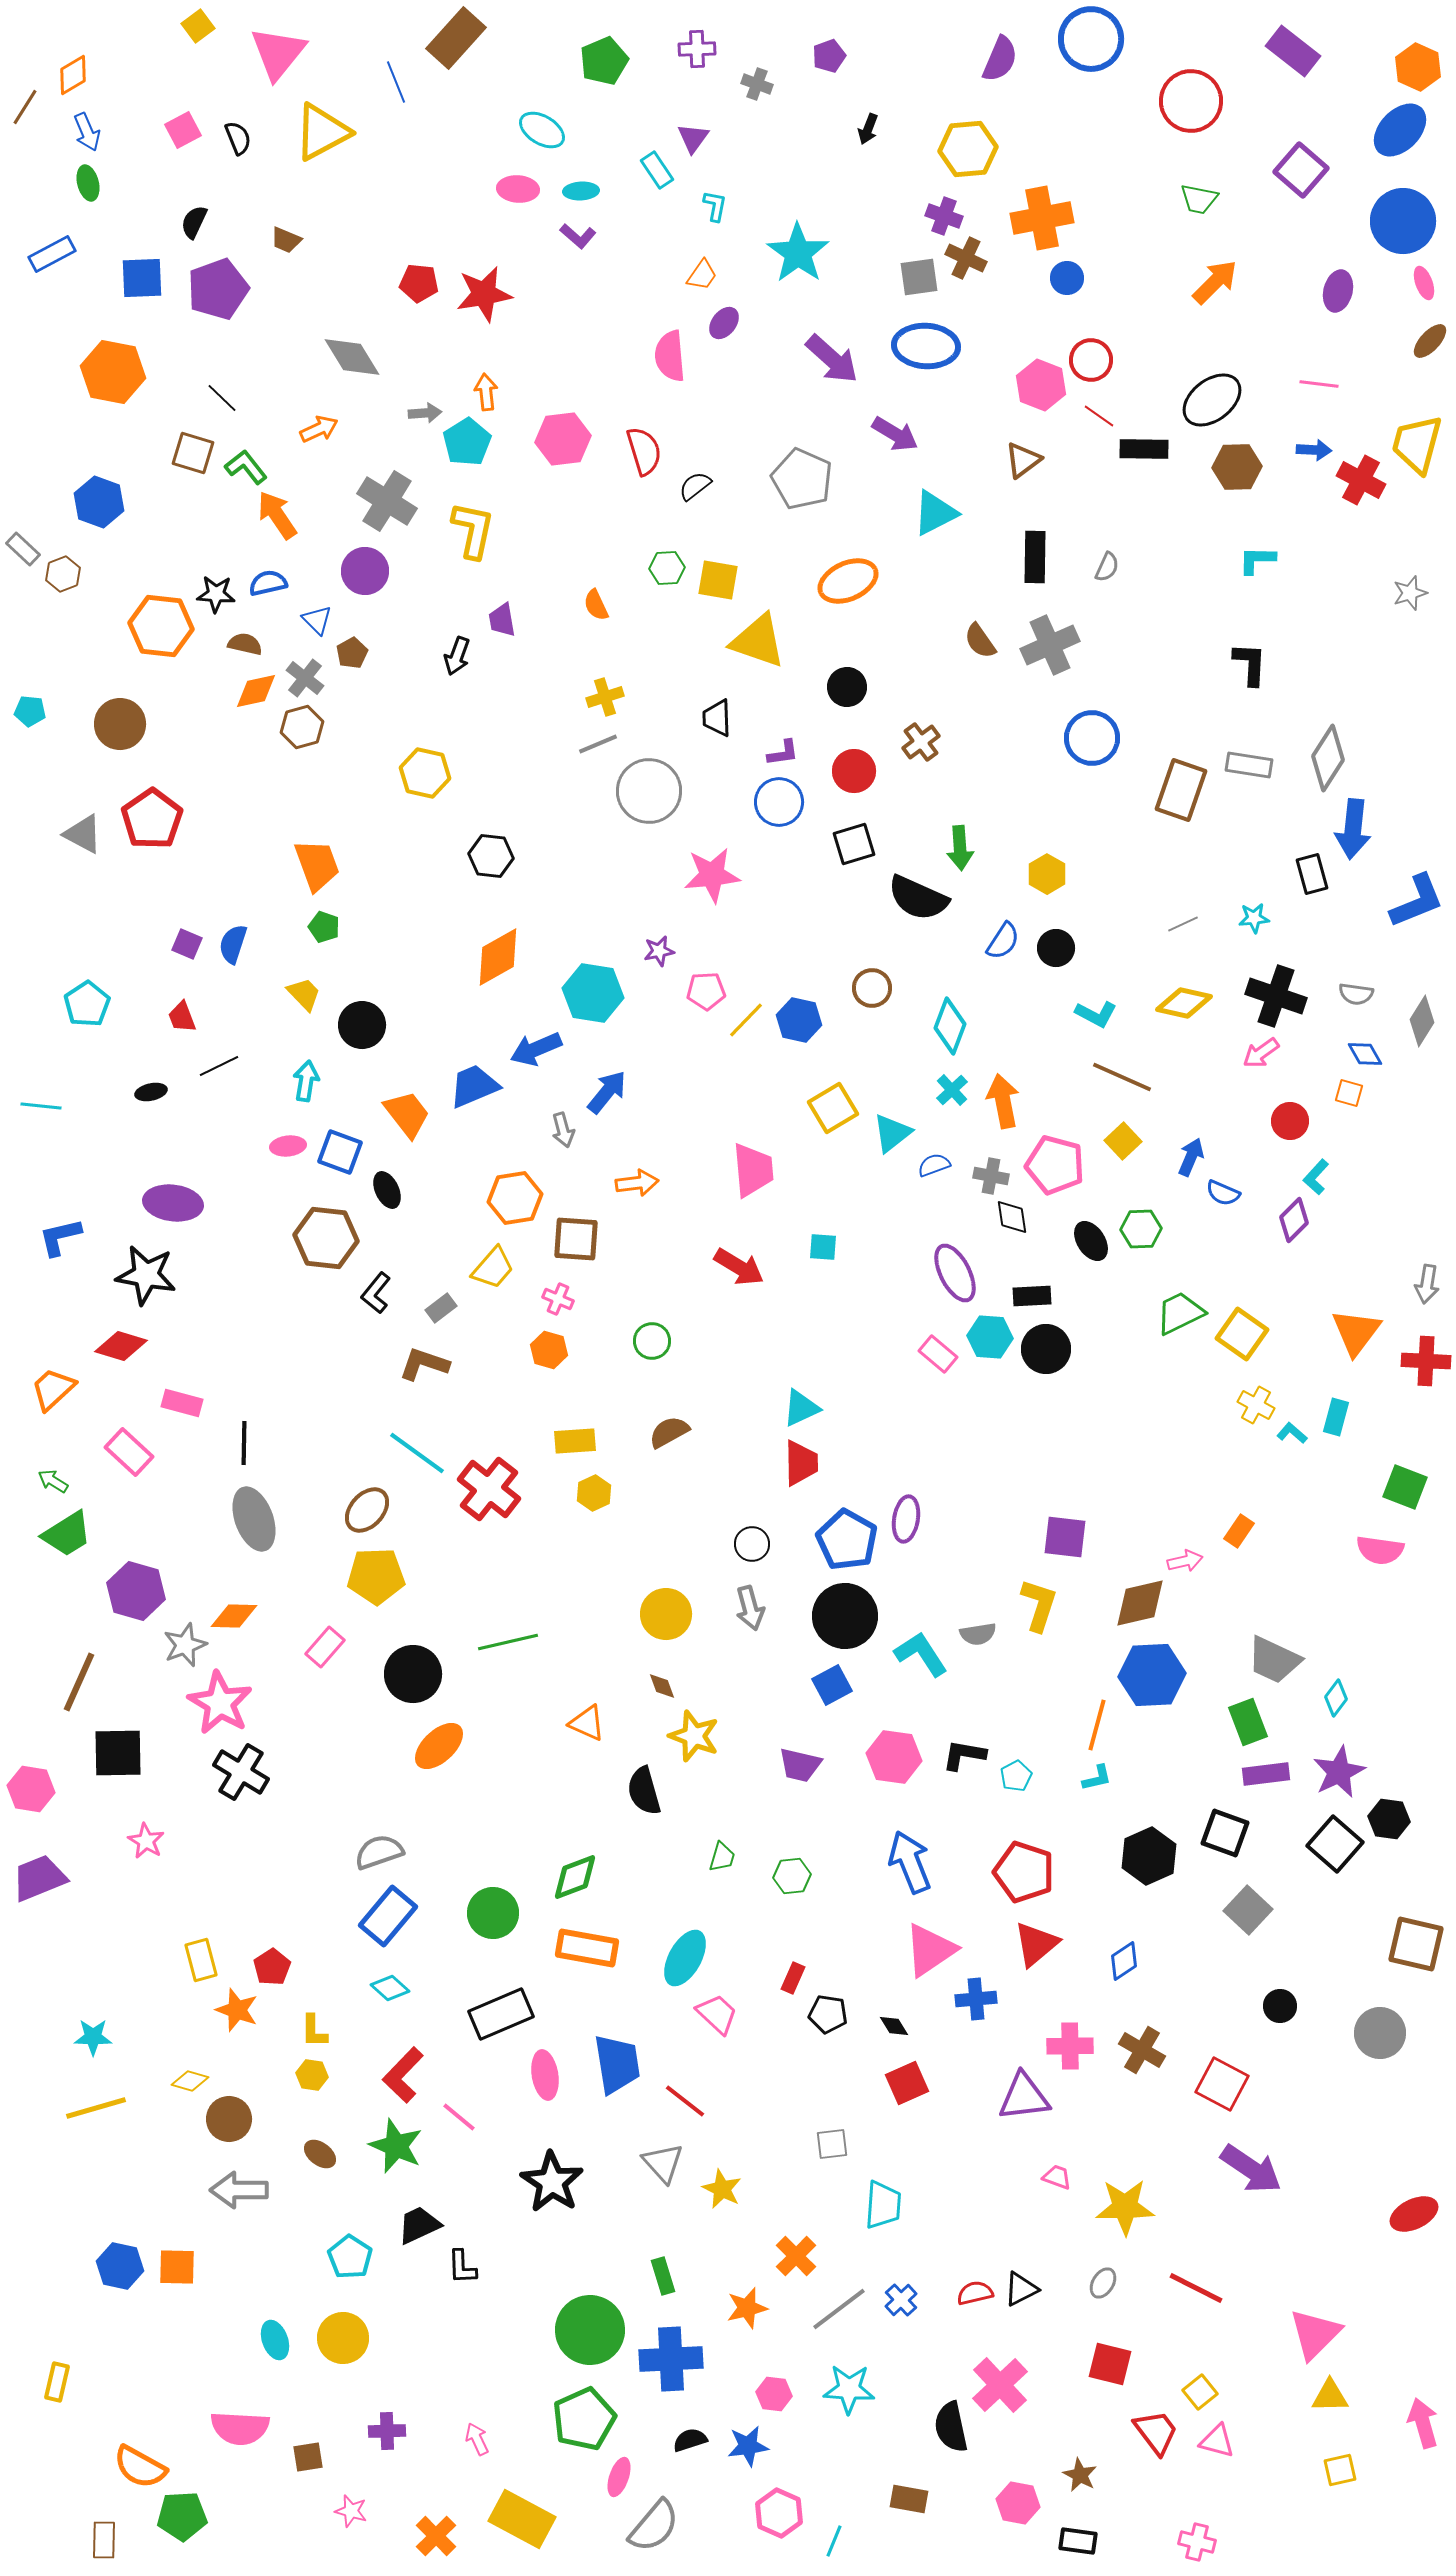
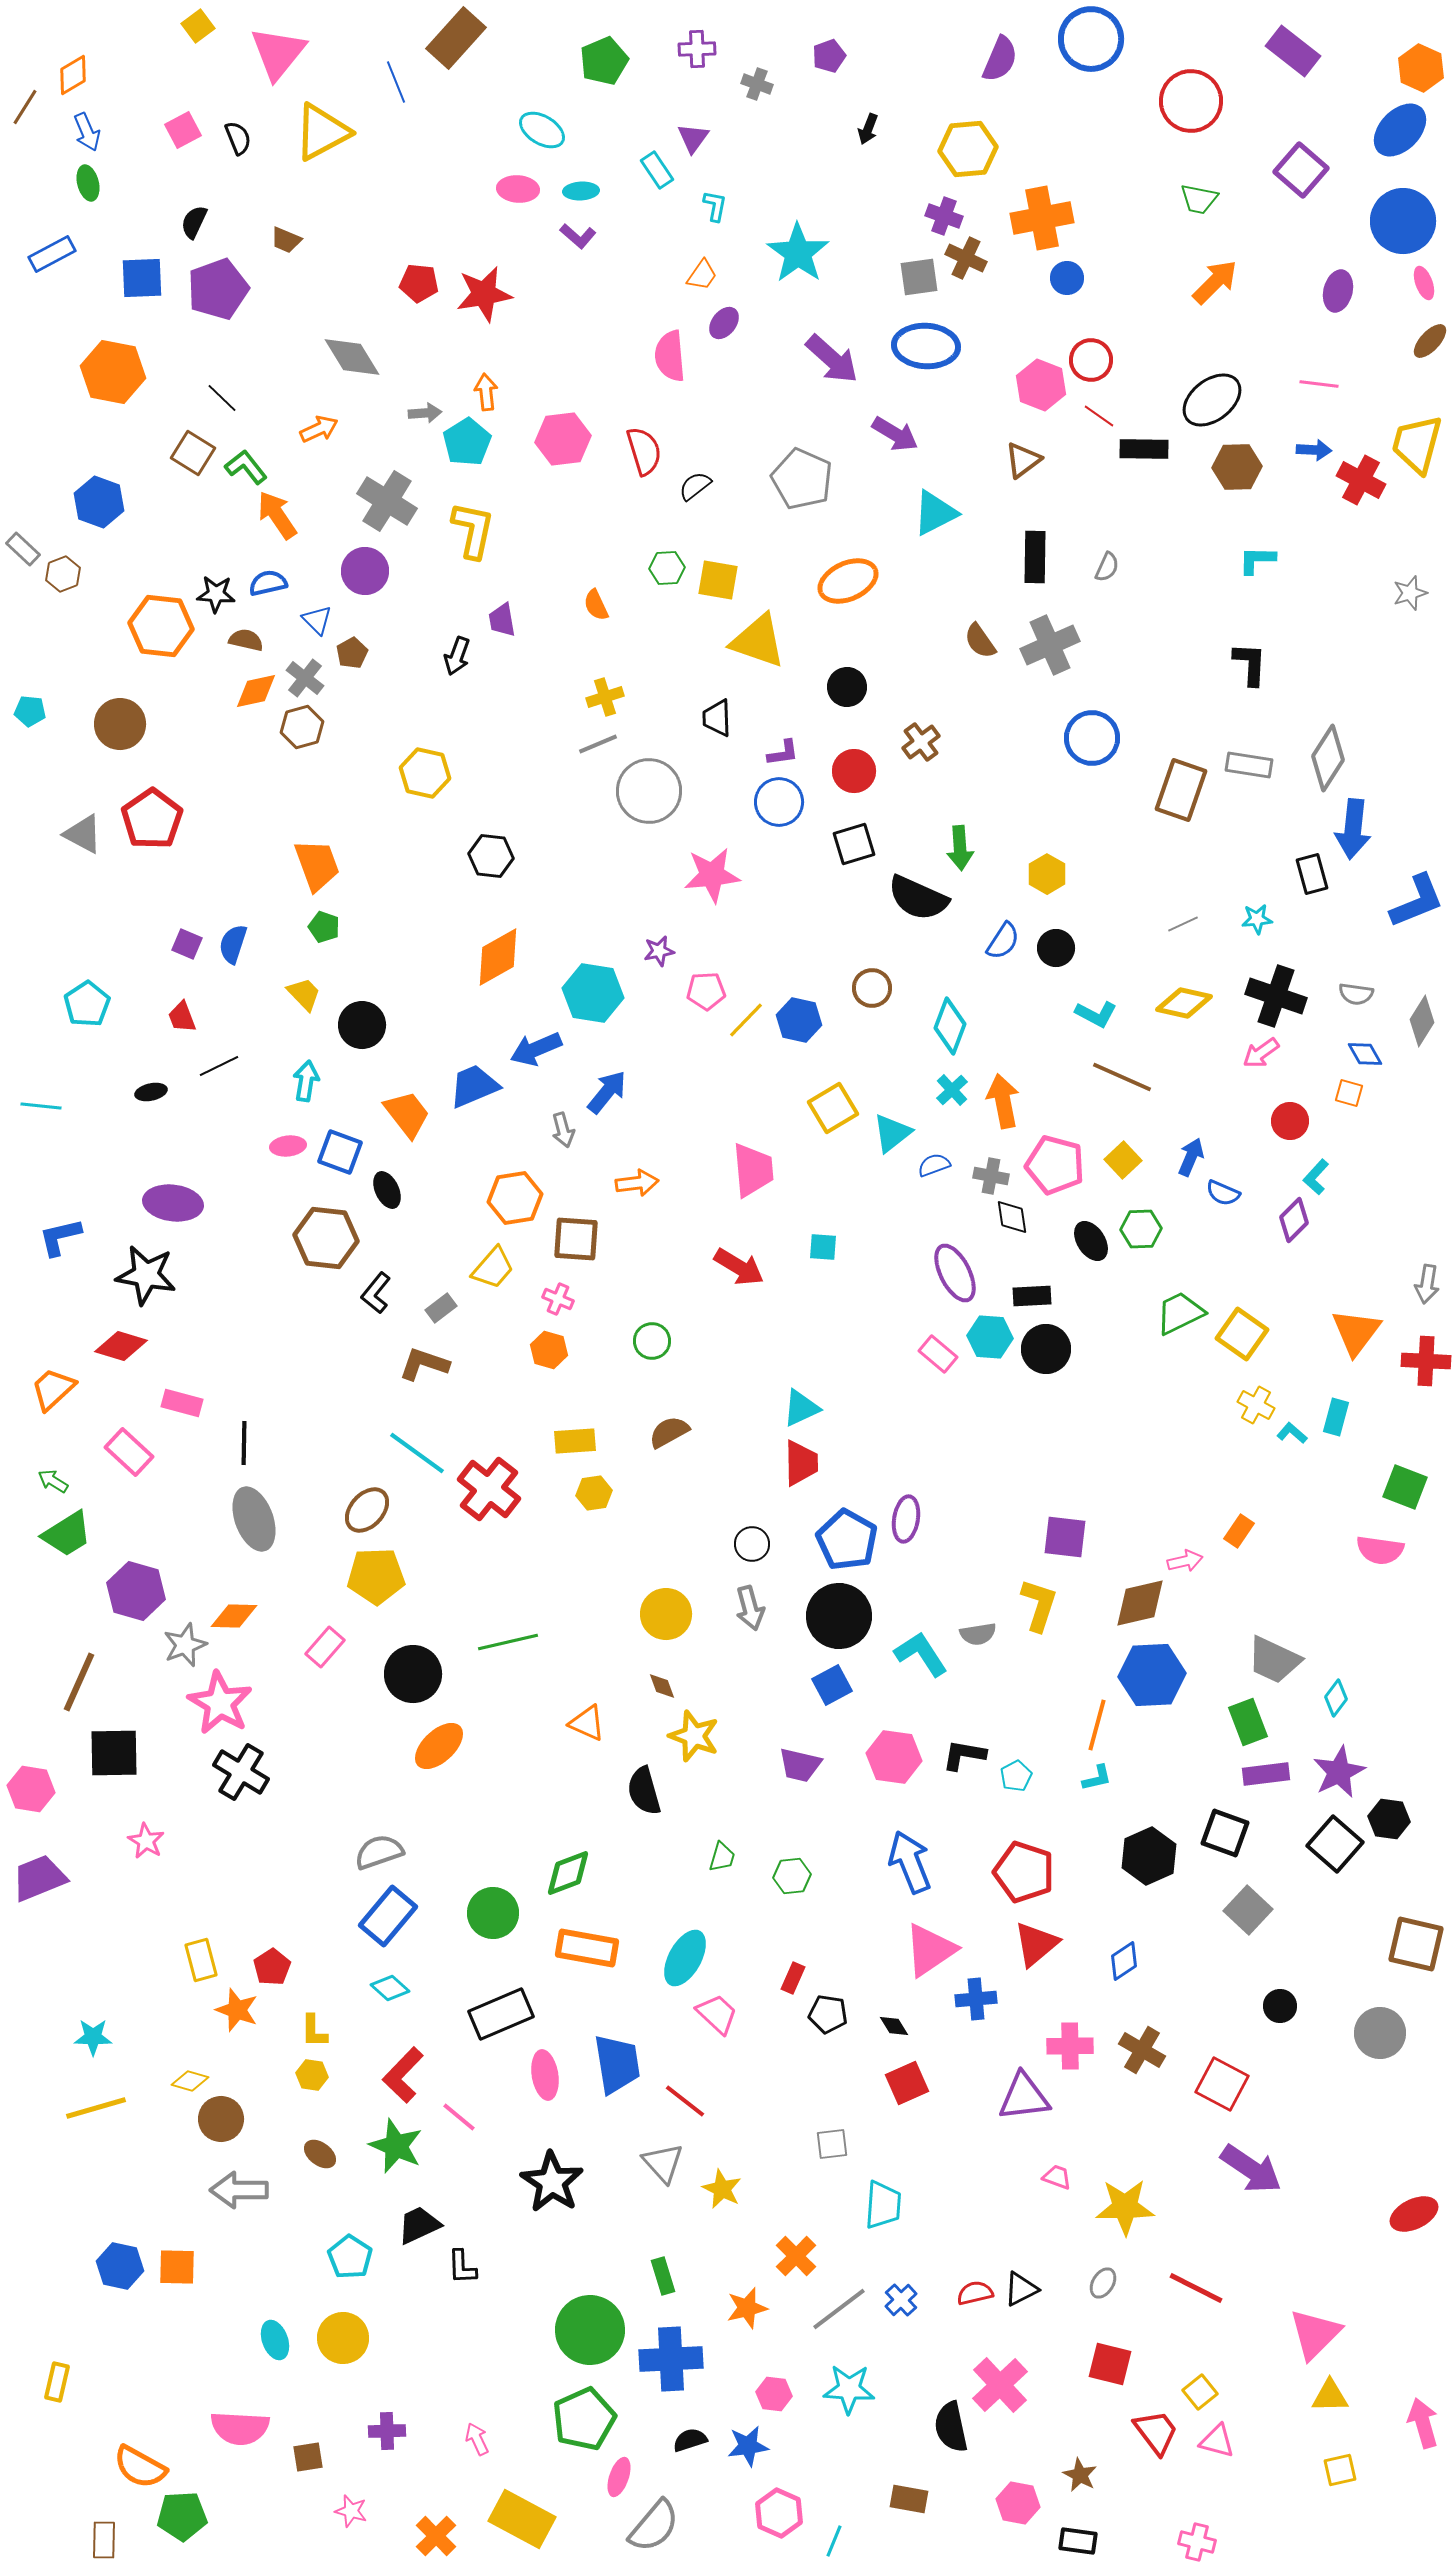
orange hexagon at (1418, 67): moved 3 px right, 1 px down
brown square at (193, 453): rotated 15 degrees clockwise
brown semicircle at (245, 644): moved 1 px right, 4 px up
cyan star at (1254, 918): moved 3 px right, 1 px down
yellow square at (1123, 1141): moved 19 px down
yellow hexagon at (594, 1493): rotated 16 degrees clockwise
black circle at (845, 1616): moved 6 px left
black square at (118, 1753): moved 4 px left
green diamond at (575, 1877): moved 7 px left, 4 px up
brown circle at (229, 2119): moved 8 px left
